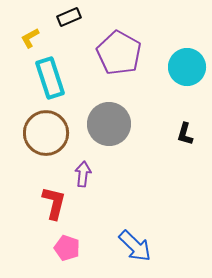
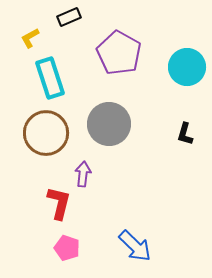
red L-shape: moved 5 px right
